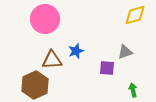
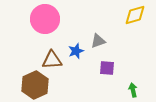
gray triangle: moved 27 px left, 11 px up
